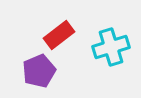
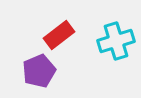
cyan cross: moved 5 px right, 6 px up
